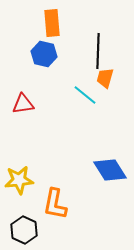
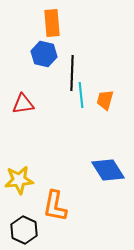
black line: moved 26 px left, 22 px down
orange trapezoid: moved 22 px down
cyan line: moved 4 px left; rotated 45 degrees clockwise
blue diamond: moved 2 px left
orange L-shape: moved 2 px down
